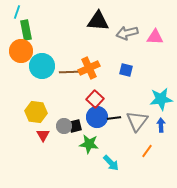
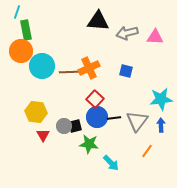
blue square: moved 1 px down
